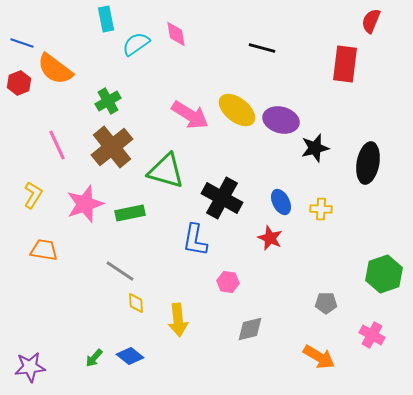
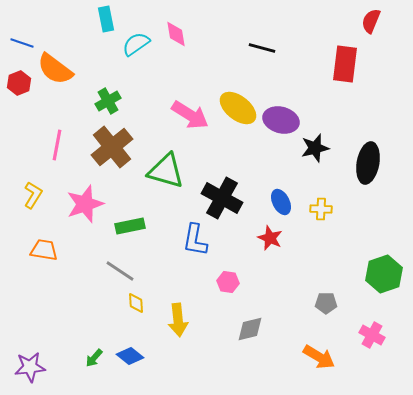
yellow ellipse: moved 1 px right, 2 px up
pink line: rotated 36 degrees clockwise
green rectangle: moved 13 px down
